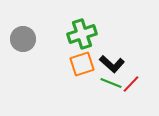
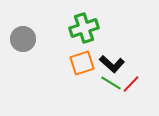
green cross: moved 2 px right, 6 px up
orange square: moved 1 px up
green line: rotated 10 degrees clockwise
